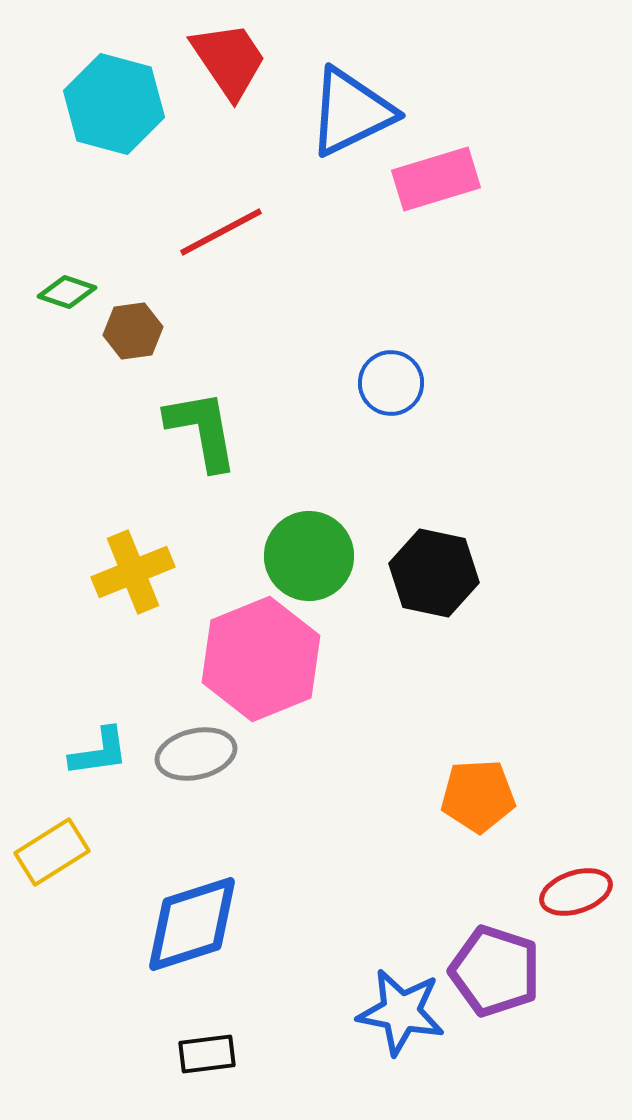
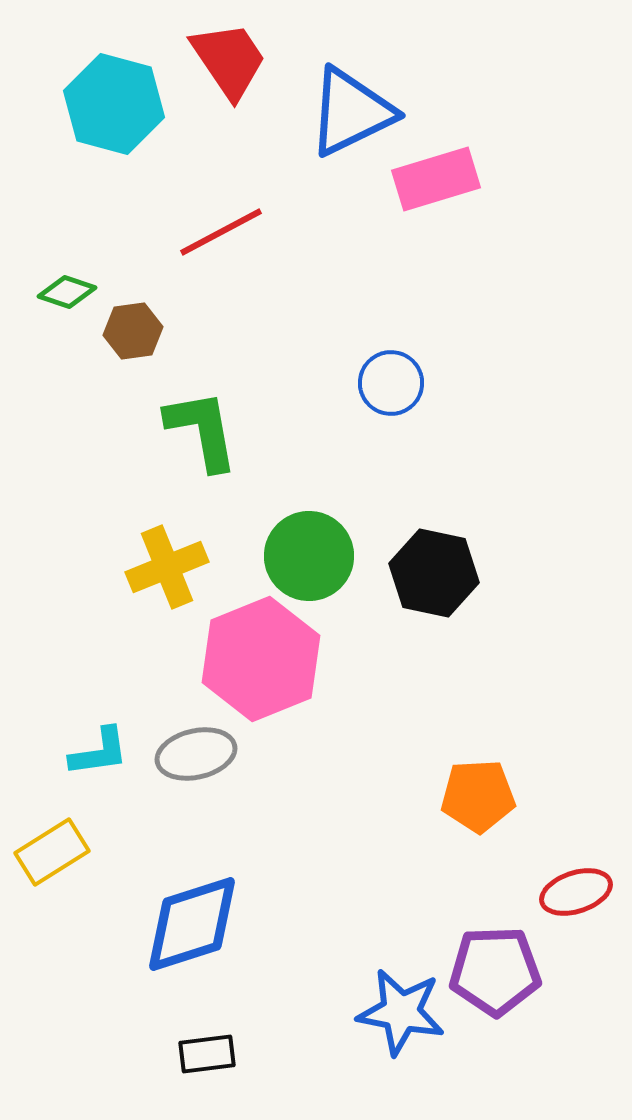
yellow cross: moved 34 px right, 5 px up
purple pentagon: rotated 20 degrees counterclockwise
